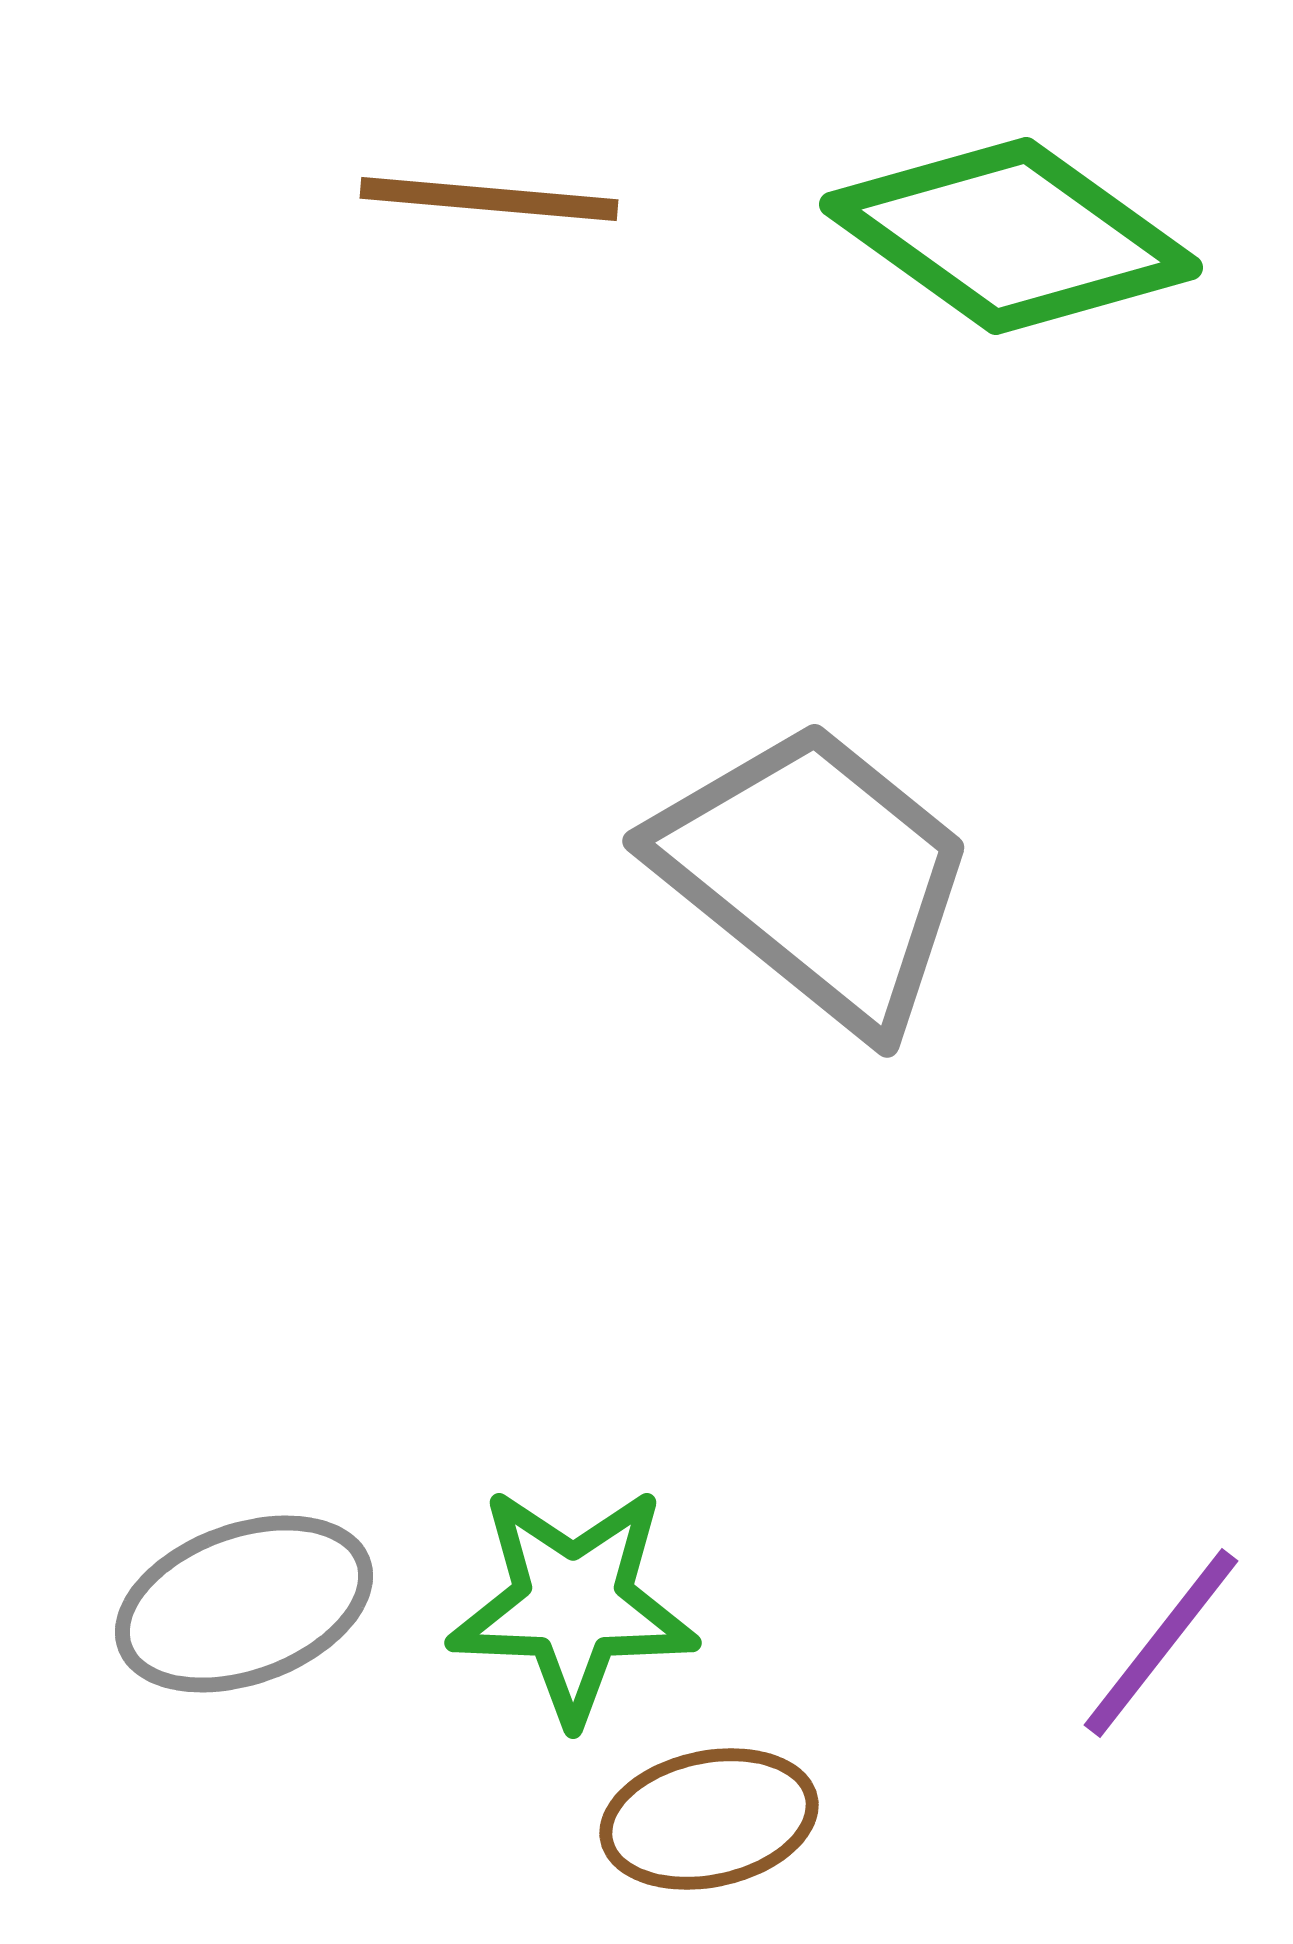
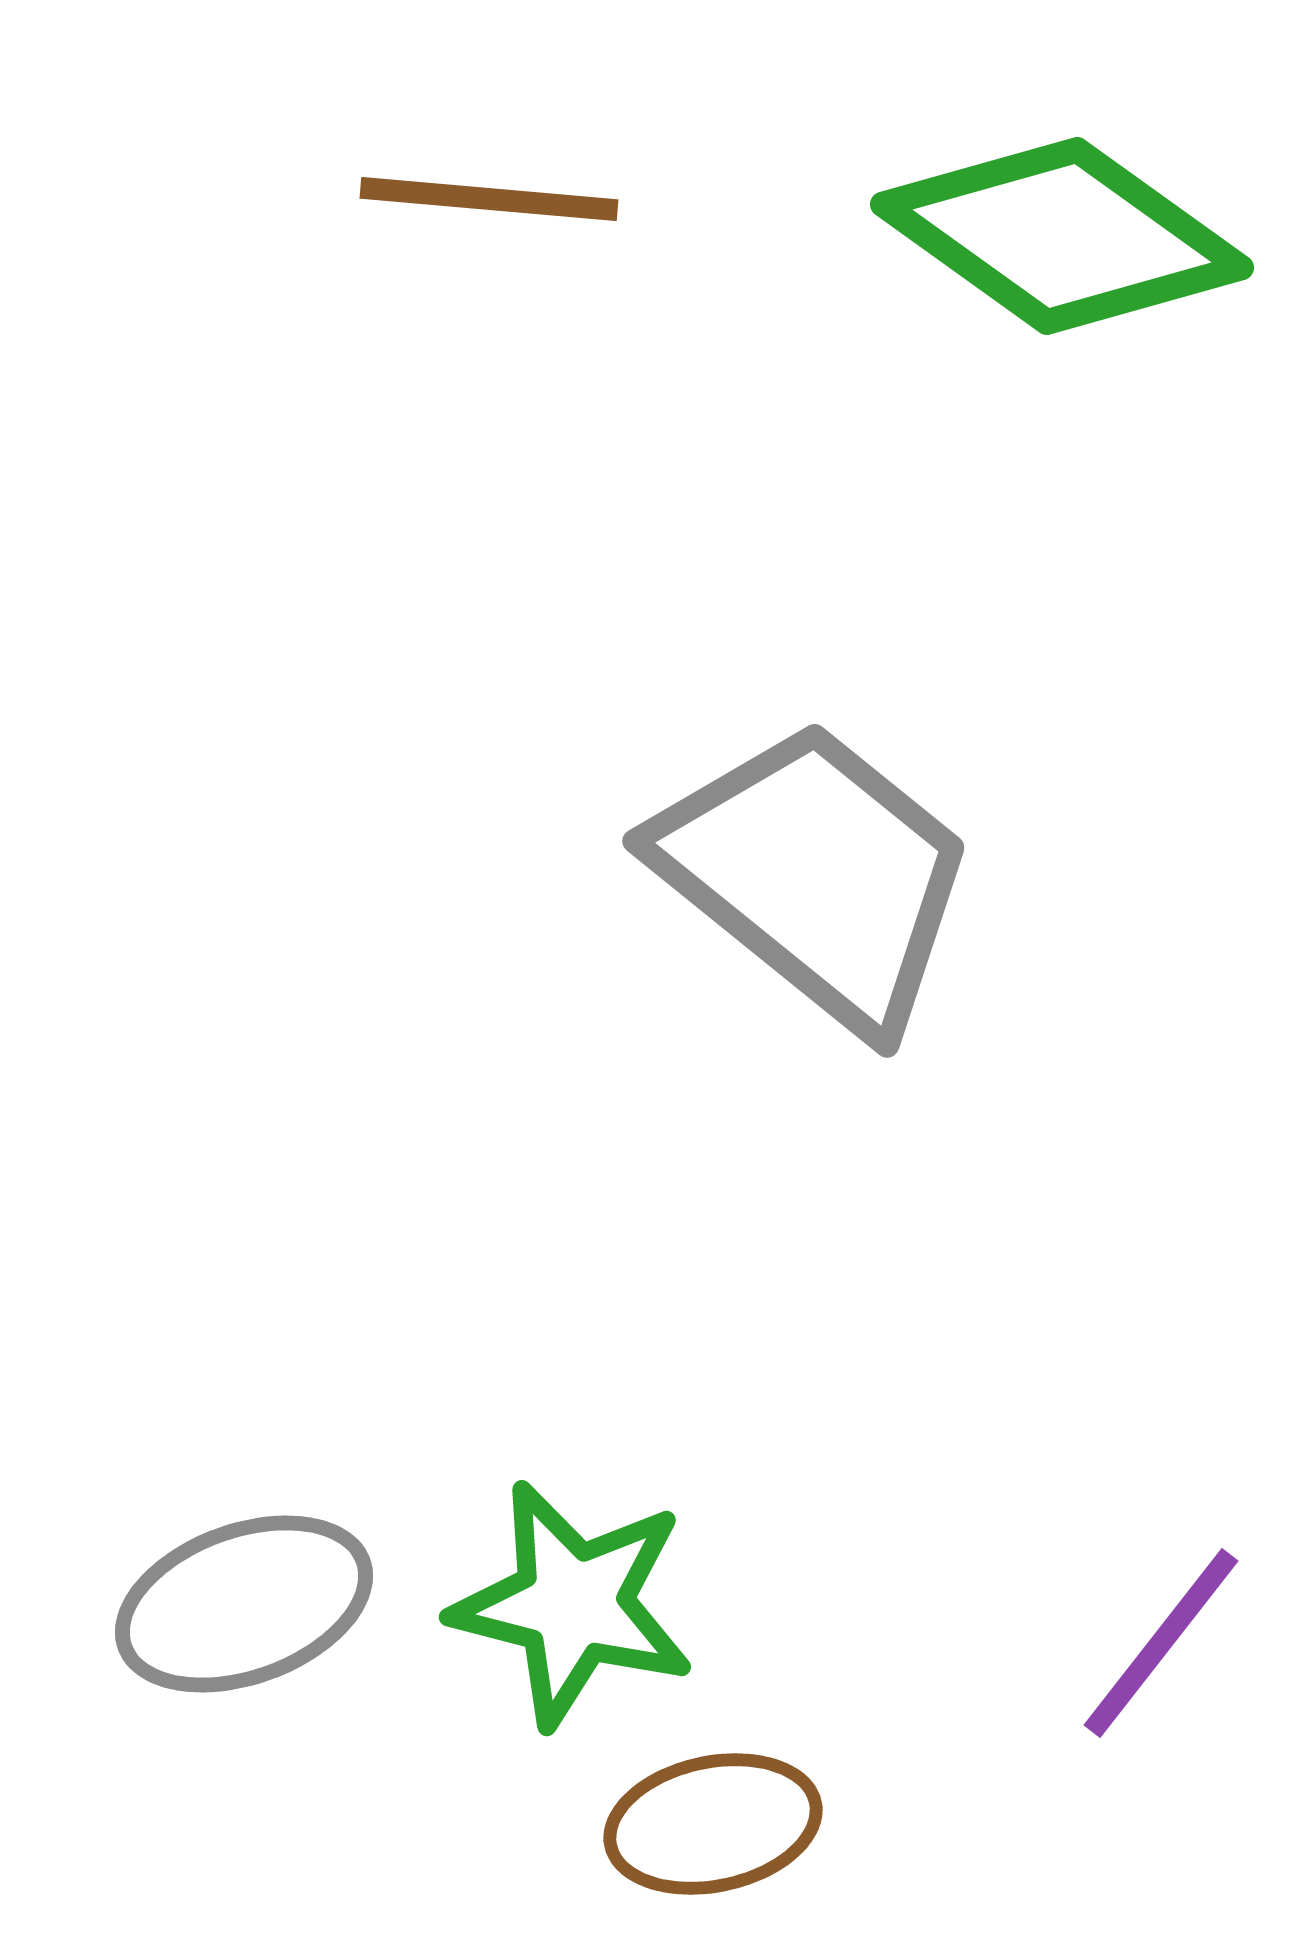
green diamond: moved 51 px right
green star: rotated 12 degrees clockwise
brown ellipse: moved 4 px right, 5 px down
